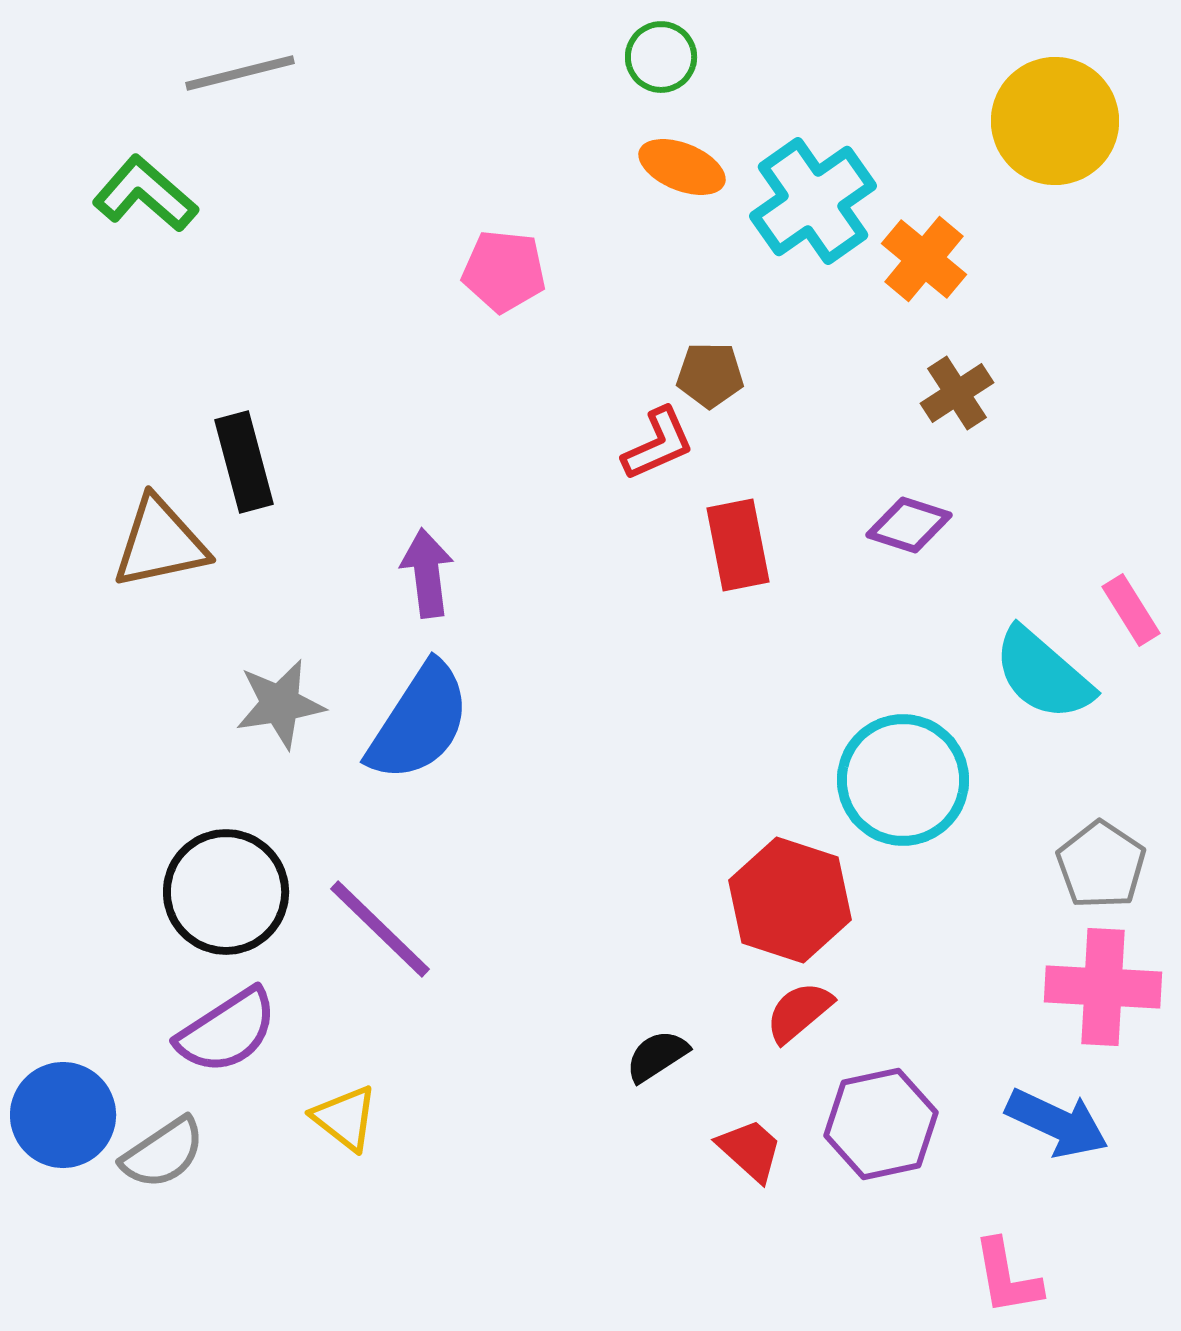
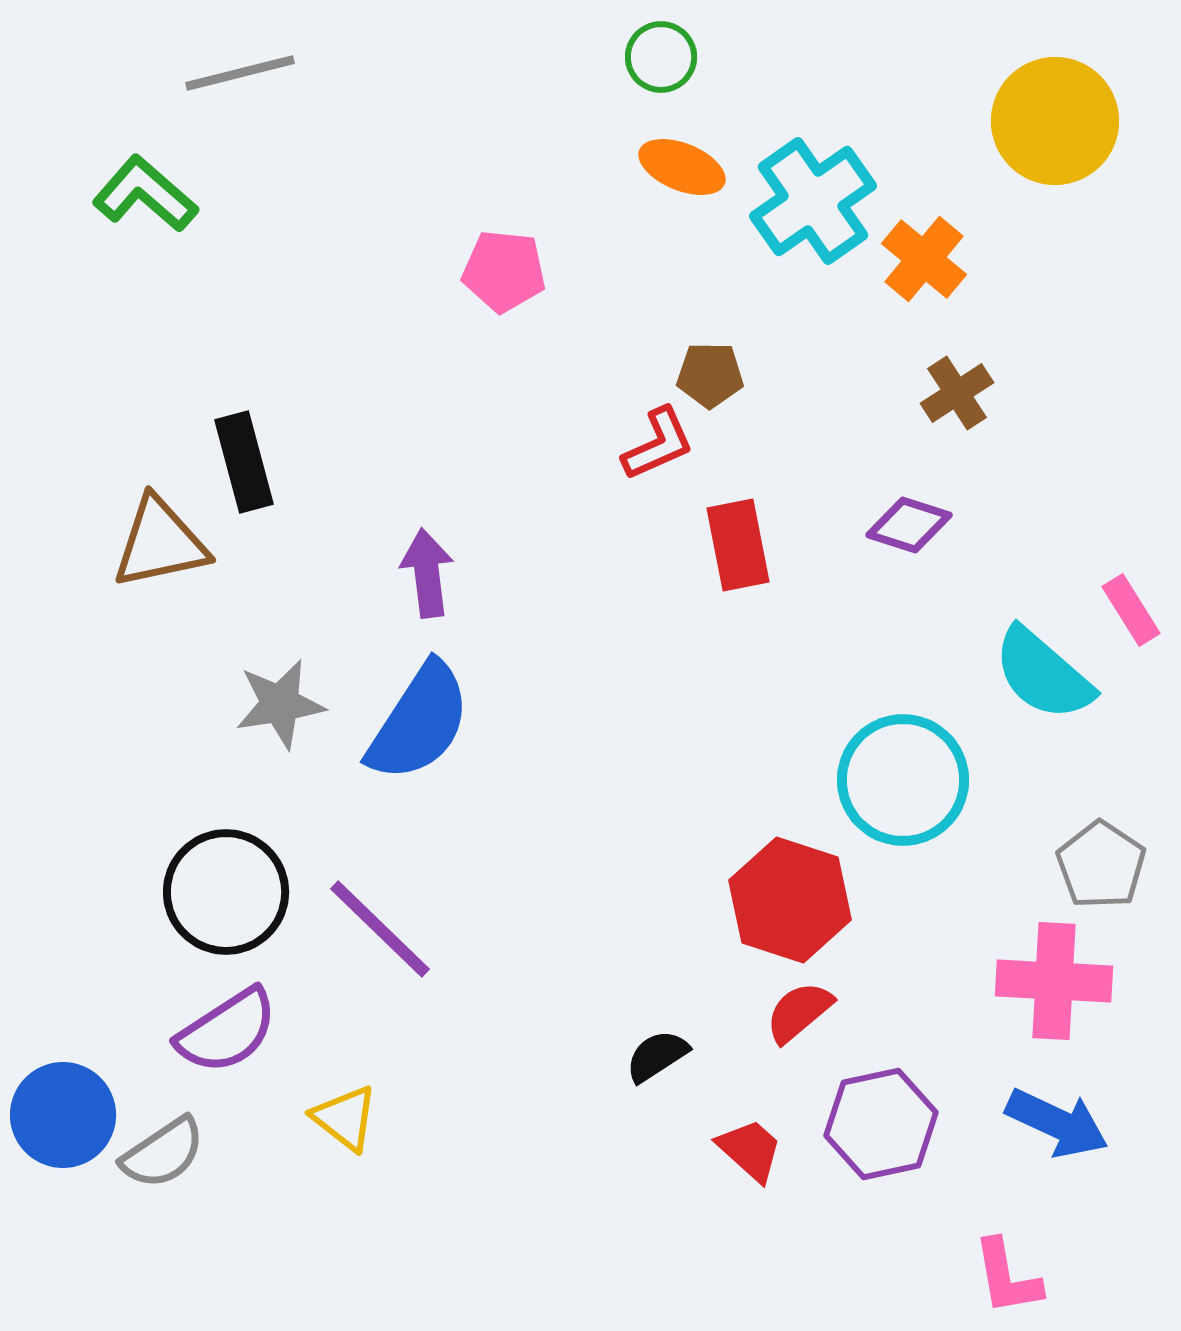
pink cross: moved 49 px left, 6 px up
